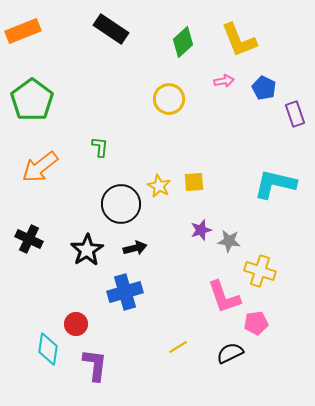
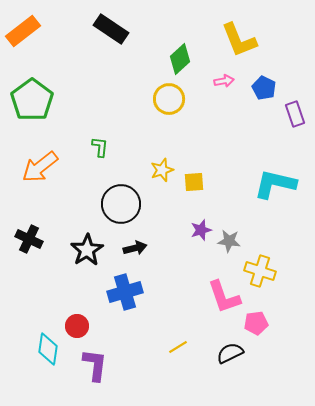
orange rectangle: rotated 16 degrees counterclockwise
green diamond: moved 3 px left, 17 px down
yellow star: moved 3 px right, 16 px up; rotated 25 degrees clockwise
red circle: moved 1 px right, 2 px down
